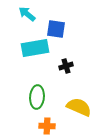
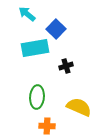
blue square: rotated 36 degrees clockwise
